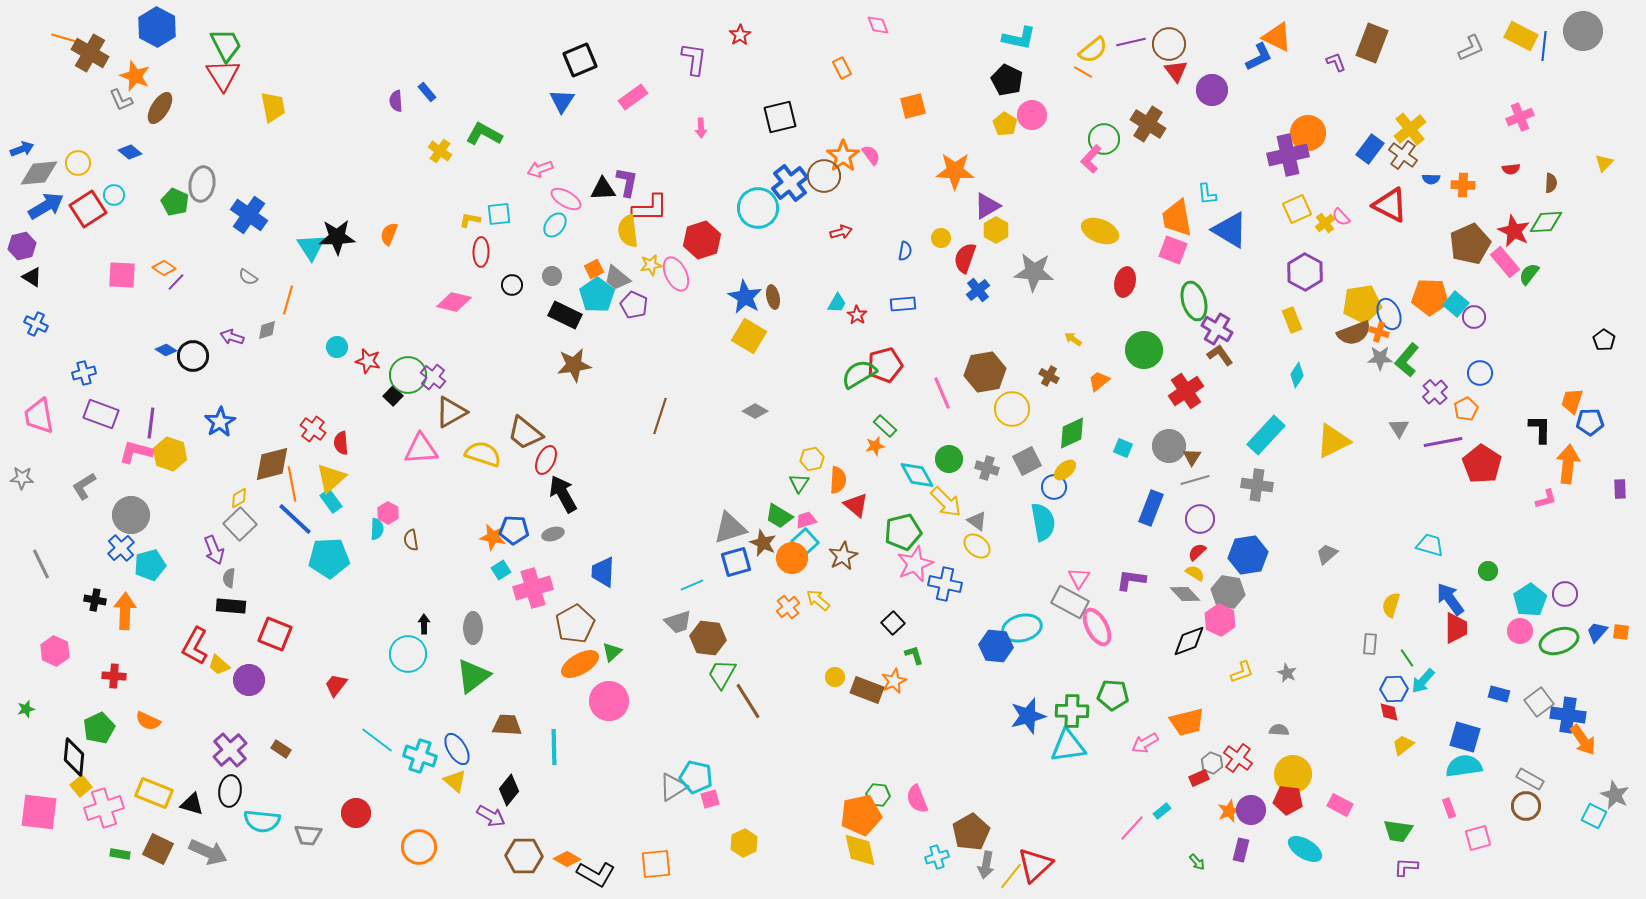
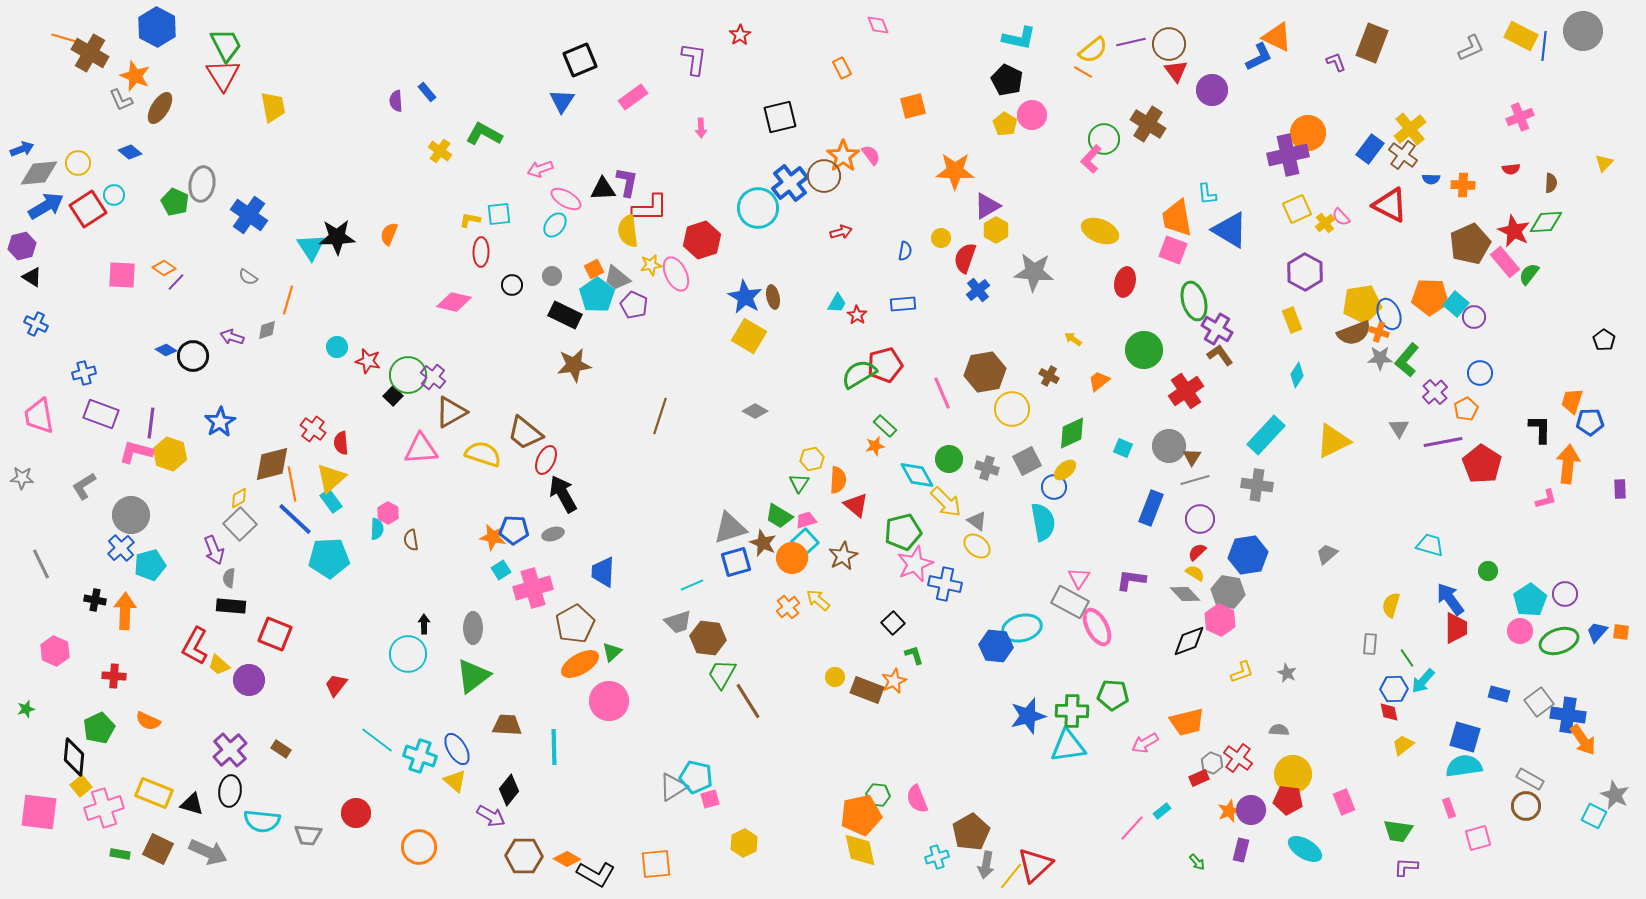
pink rectangle at (1340, 805): moved 4 px right, 3 px up; rotated 40 degrees clockwise
